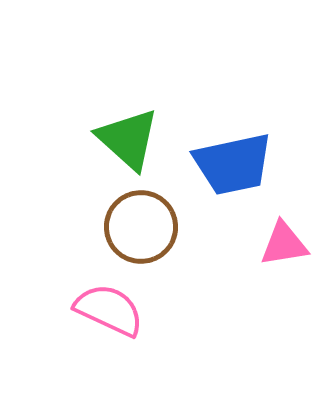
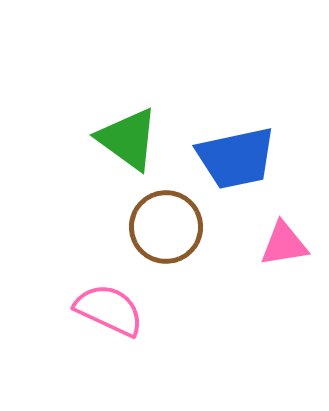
green triangle: rotated 6 degrees counterclockwise
blue trapezoid: moved 3 px right, 6 px up
brown circle: moved 25 px right
